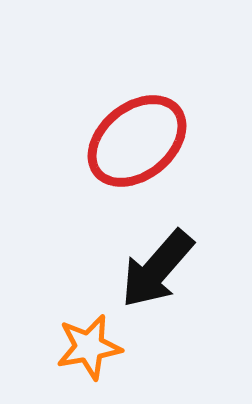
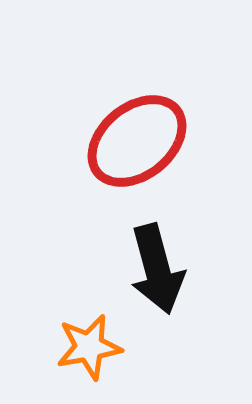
black arrow: rotated 56 degrees counterclockwise
